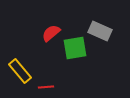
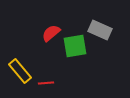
gray rectangle: moved 1 px up
green square: moved 2 px up
red line: moved 4 px up
